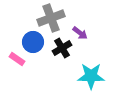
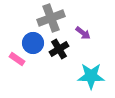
purple arrow: moved 3 px right
blue circle: moved 1 px down
black cross: moved 3 px left, 1 px down
